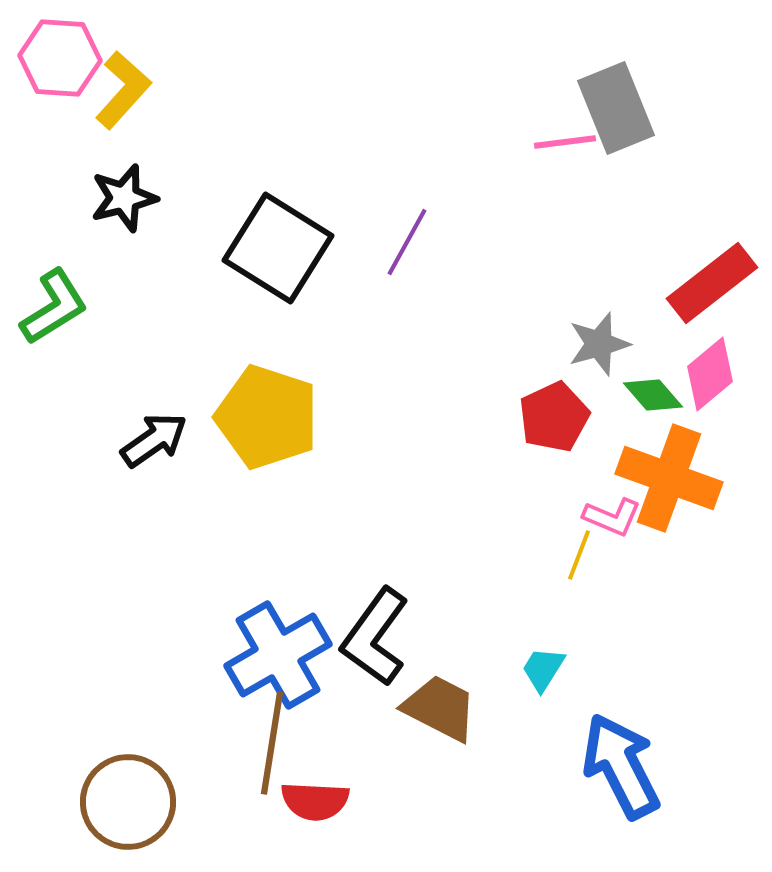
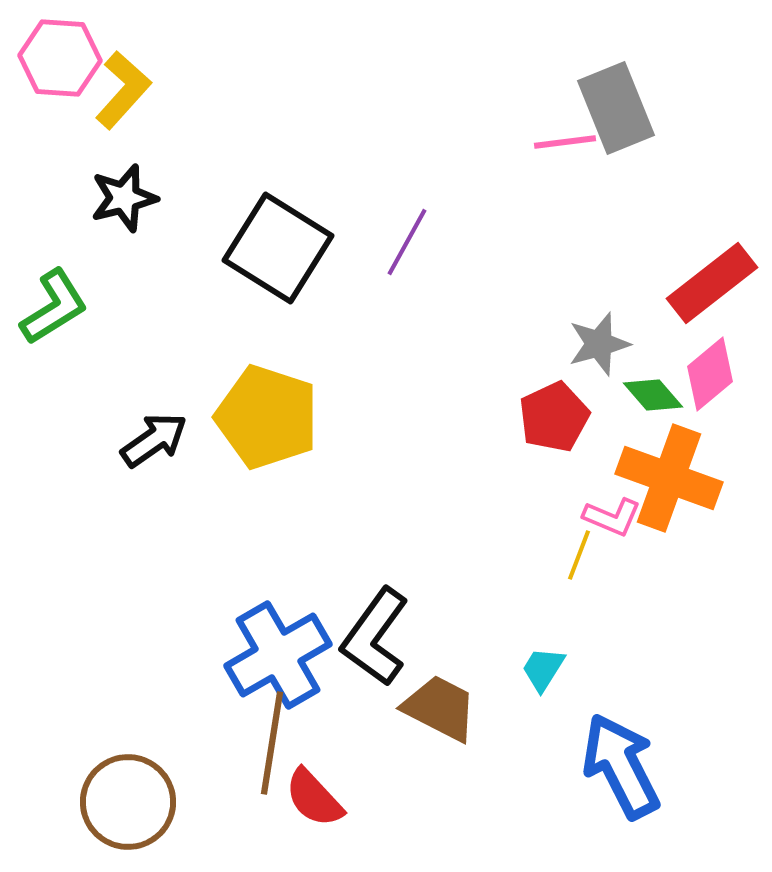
red semicircle: moved 1 px left, 3 px up; rotated 44 degrees clockwise
